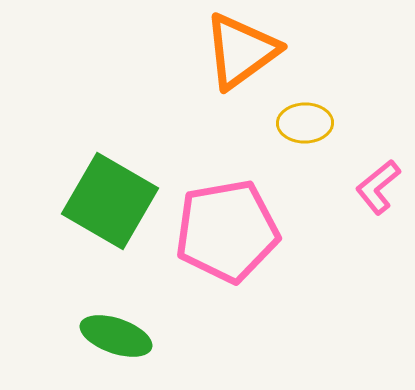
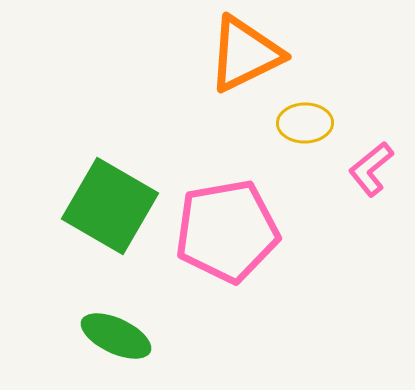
orange triangle: moved 4 px right, 3 px down; rotated 10 degrees clockwise
pink L-shape: moved 7 px left, 18 px up
green square: moved 5 px down
green ellipse: rotated 6 degrees clockwise
